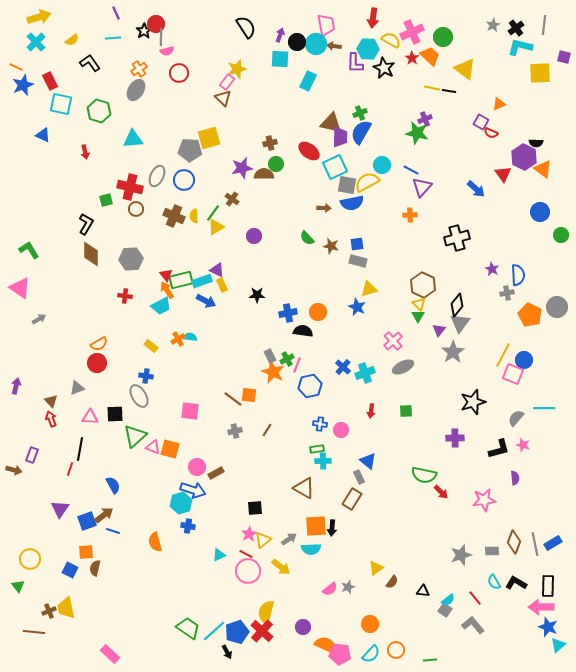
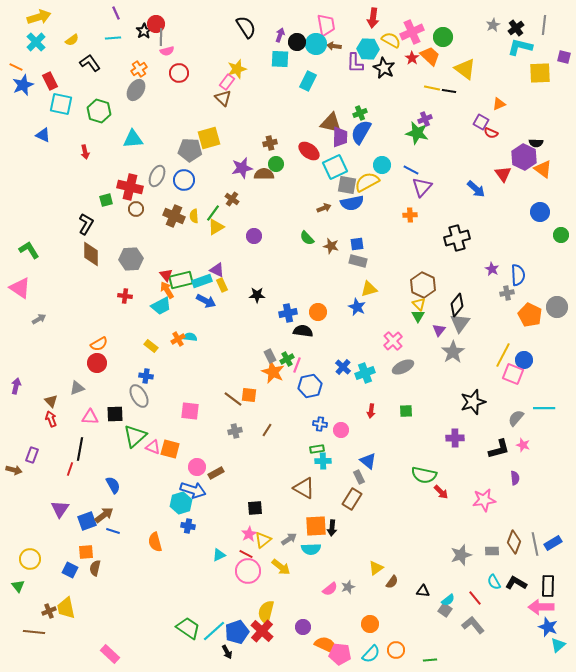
brown arrow at (324, 208): rotated 24 degrees counterclockwise
